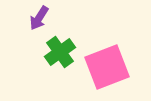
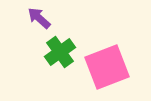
purple arrow: rotated 100 degrees clockwise
